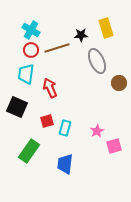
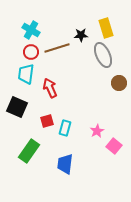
red circle: moved 2 px down
gray ellipse: moved 6 px right, 6 px up
pink square: rotated 35 degrees counterclockwise
